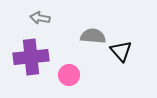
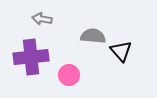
gray arrow: moved 2 px right, 1 px down
